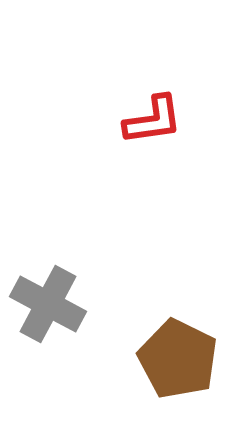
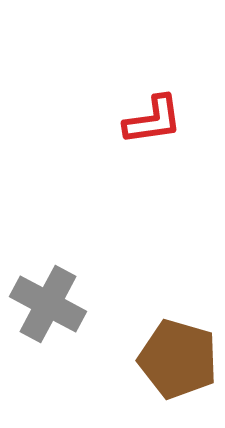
brown pentagon: rotated 10 degrees counterclockwise
